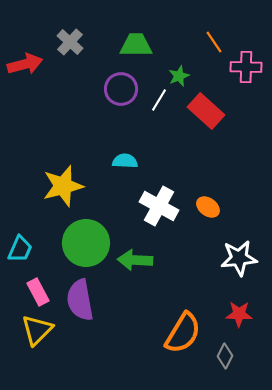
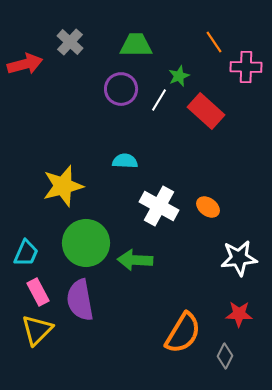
cyan trapezoid: moved 6 px right, 4 px down
